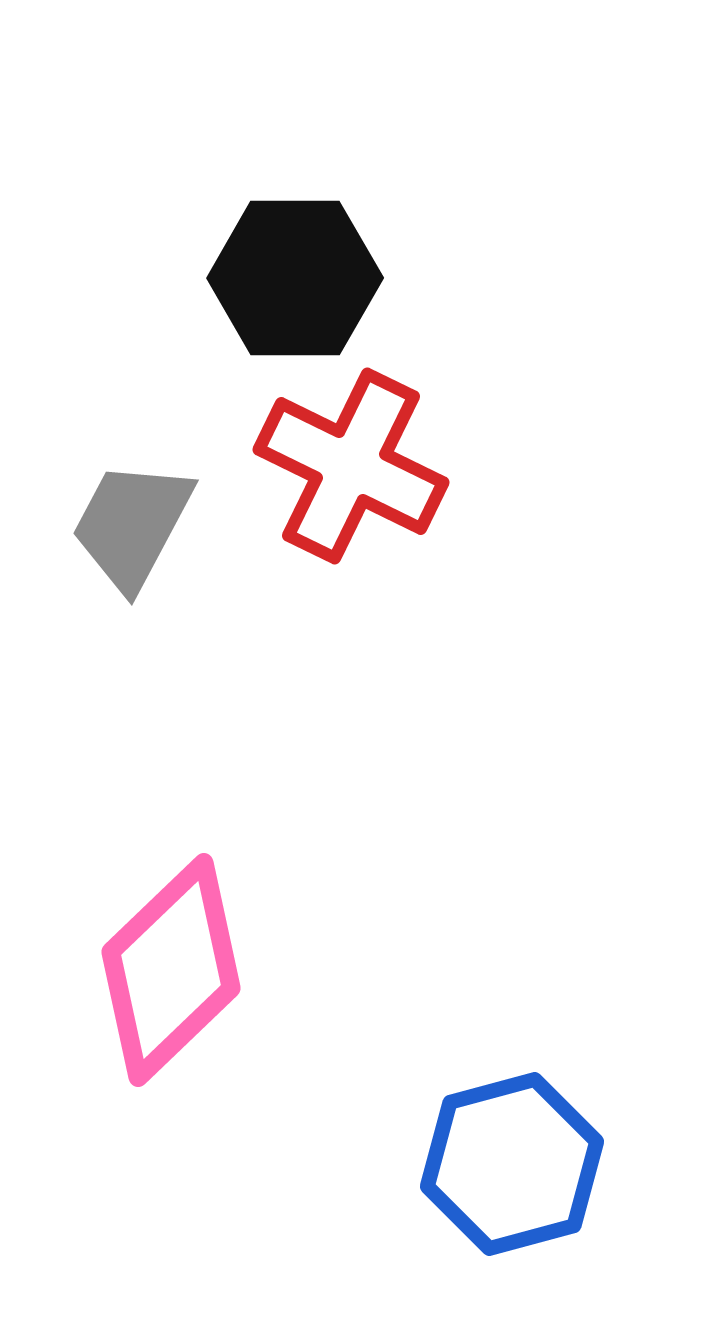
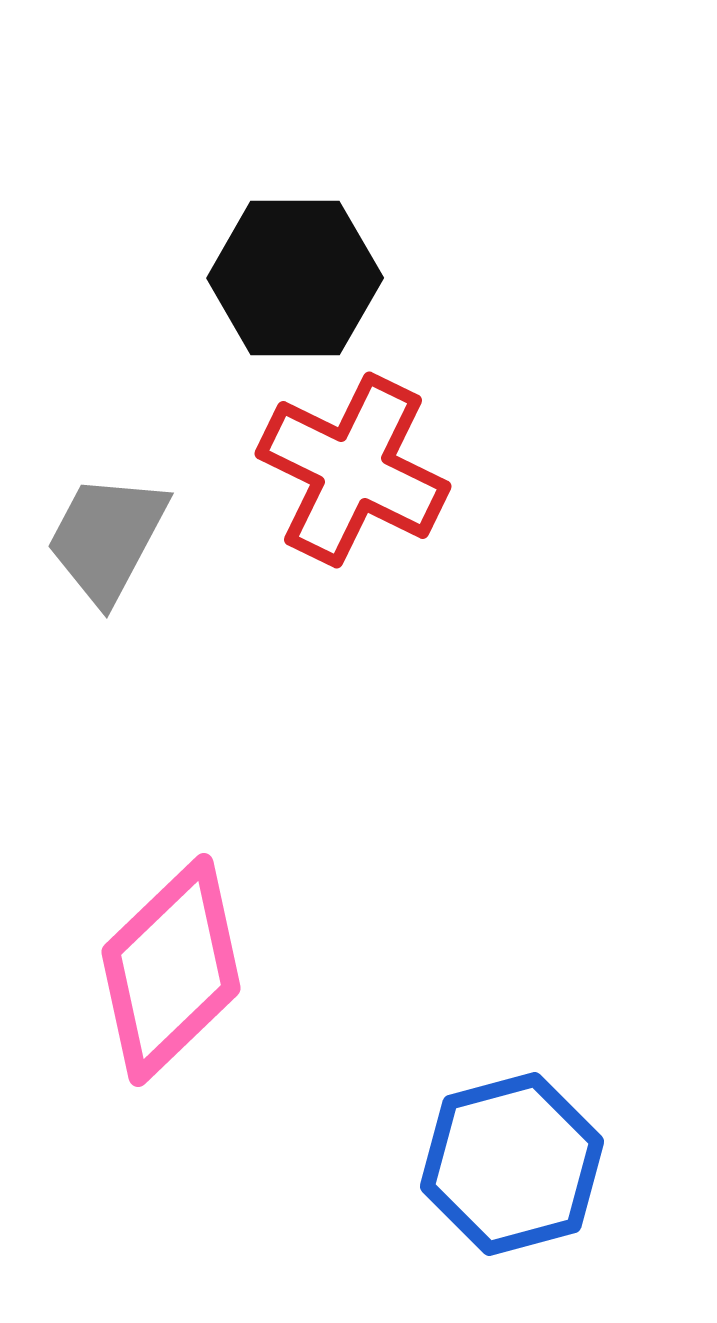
red cross: moved 2 px right, 4 px down
gray trapezoid: moved 25 px left, 13 px down
